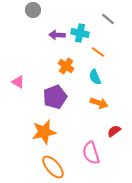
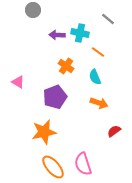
pink semicircle: moved 8 px left, 11 px down
